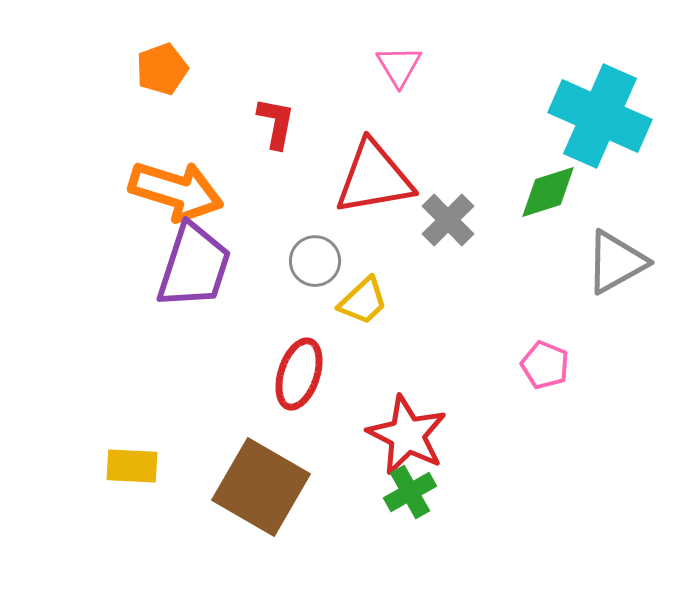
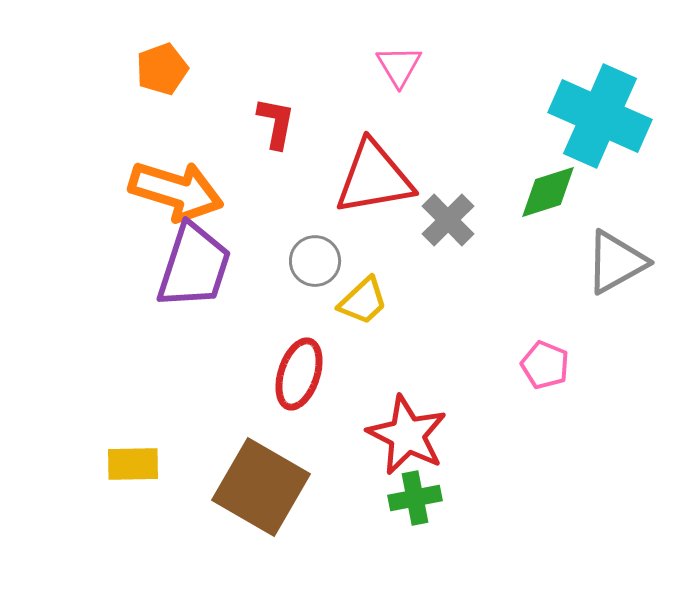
yellow rectangle: moved 1 px right, 2 px up; rotated 4 degrees counterclockwise
green cross: moved 5 px right, 6 px down; rotated 18 degrees clockwise
